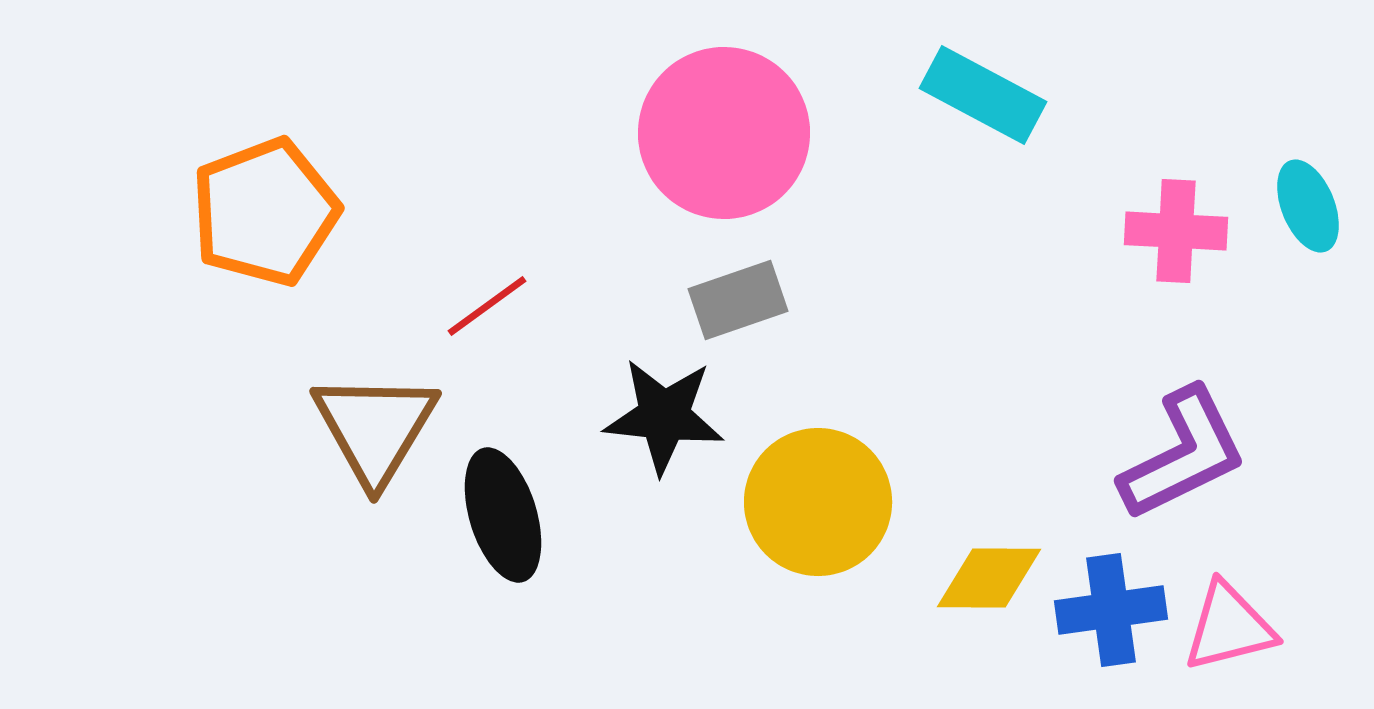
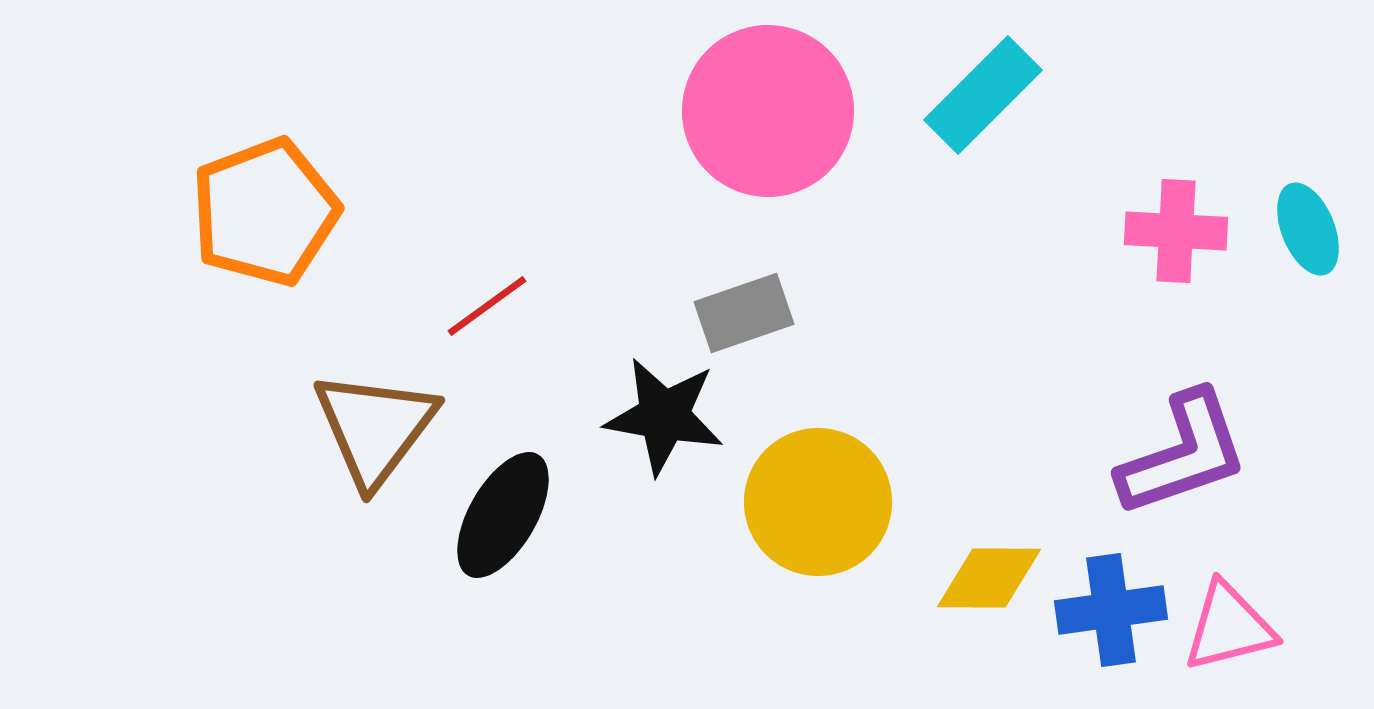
cyan rectangle: rotated 73 degrees counterclockwise
pink circle: moved 44 px right, 22 px up
cyan ellipse: moved 23 px down
gray rectangle: moved 6 px right, 13 px down
black star: rotated 4 degrees clockwise
brown triangle: rotated 6 degrees clockwise
purple L-shape: rotated 7 degrees clockwise
black ellipse: rotated 47 degrees clockwise
